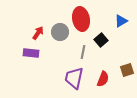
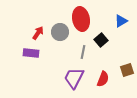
purple trapezoid: rotated 15 degrees clockwise
